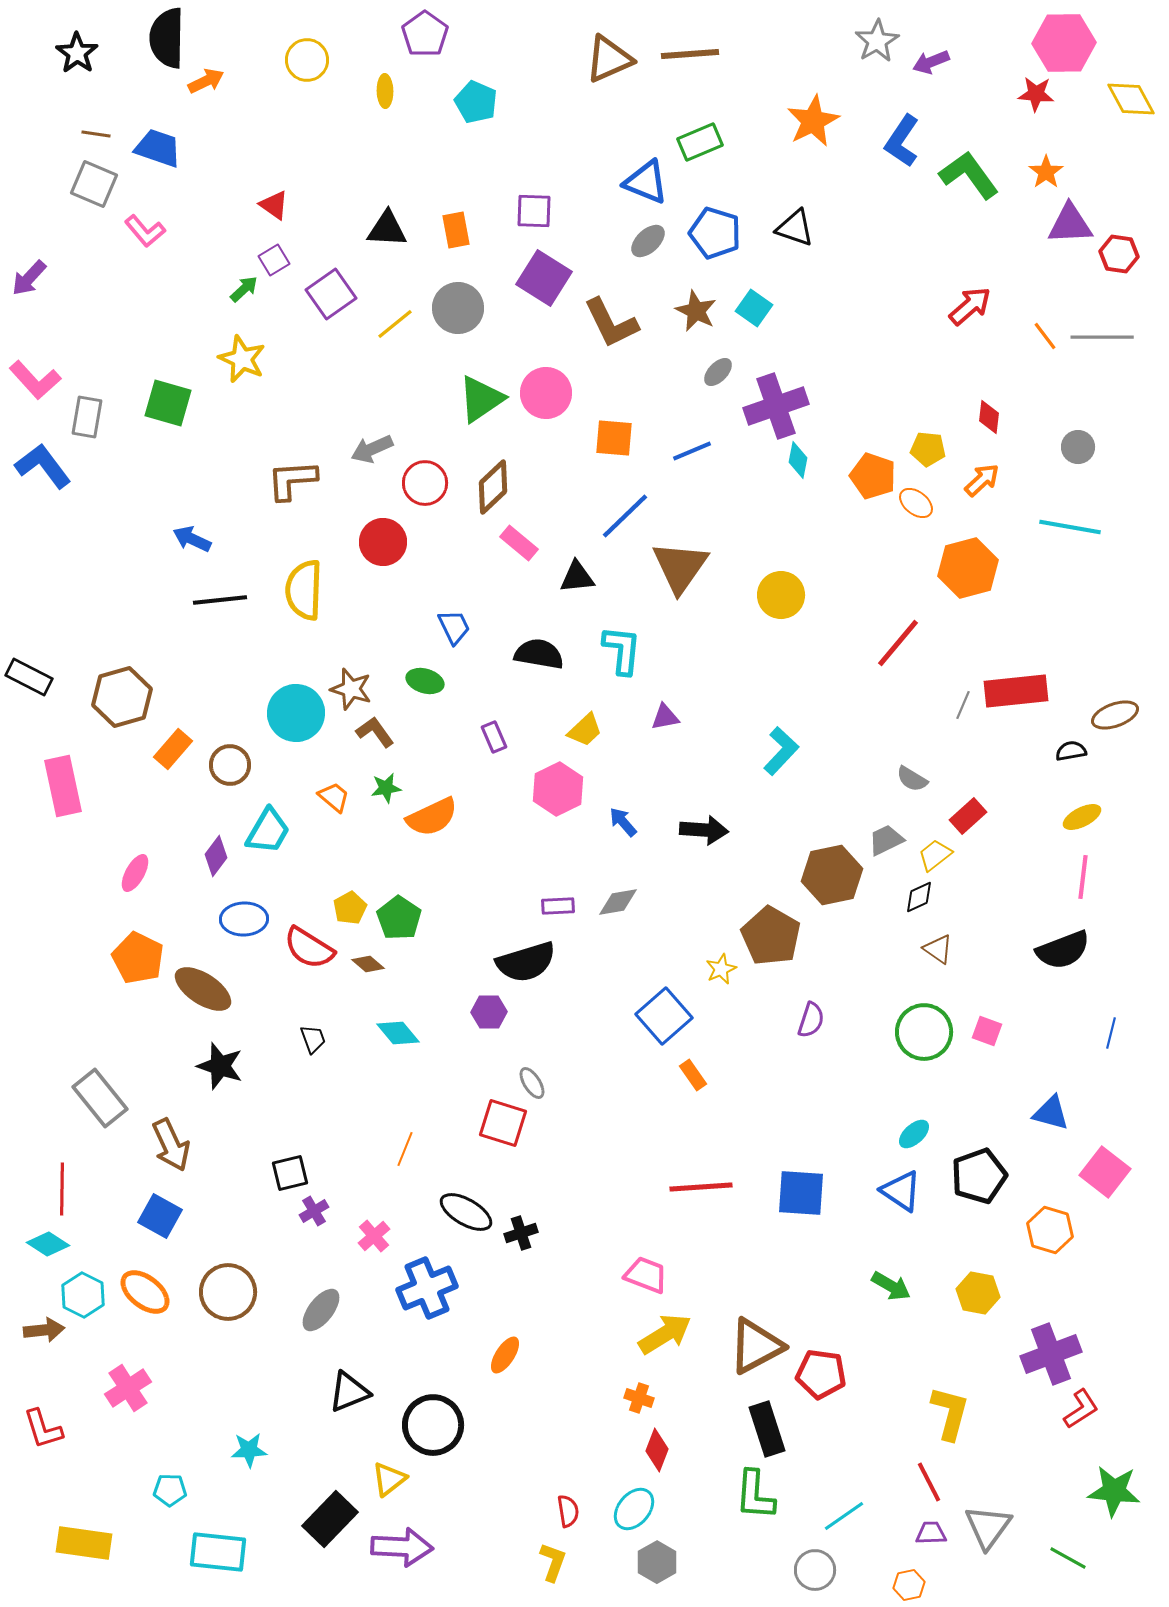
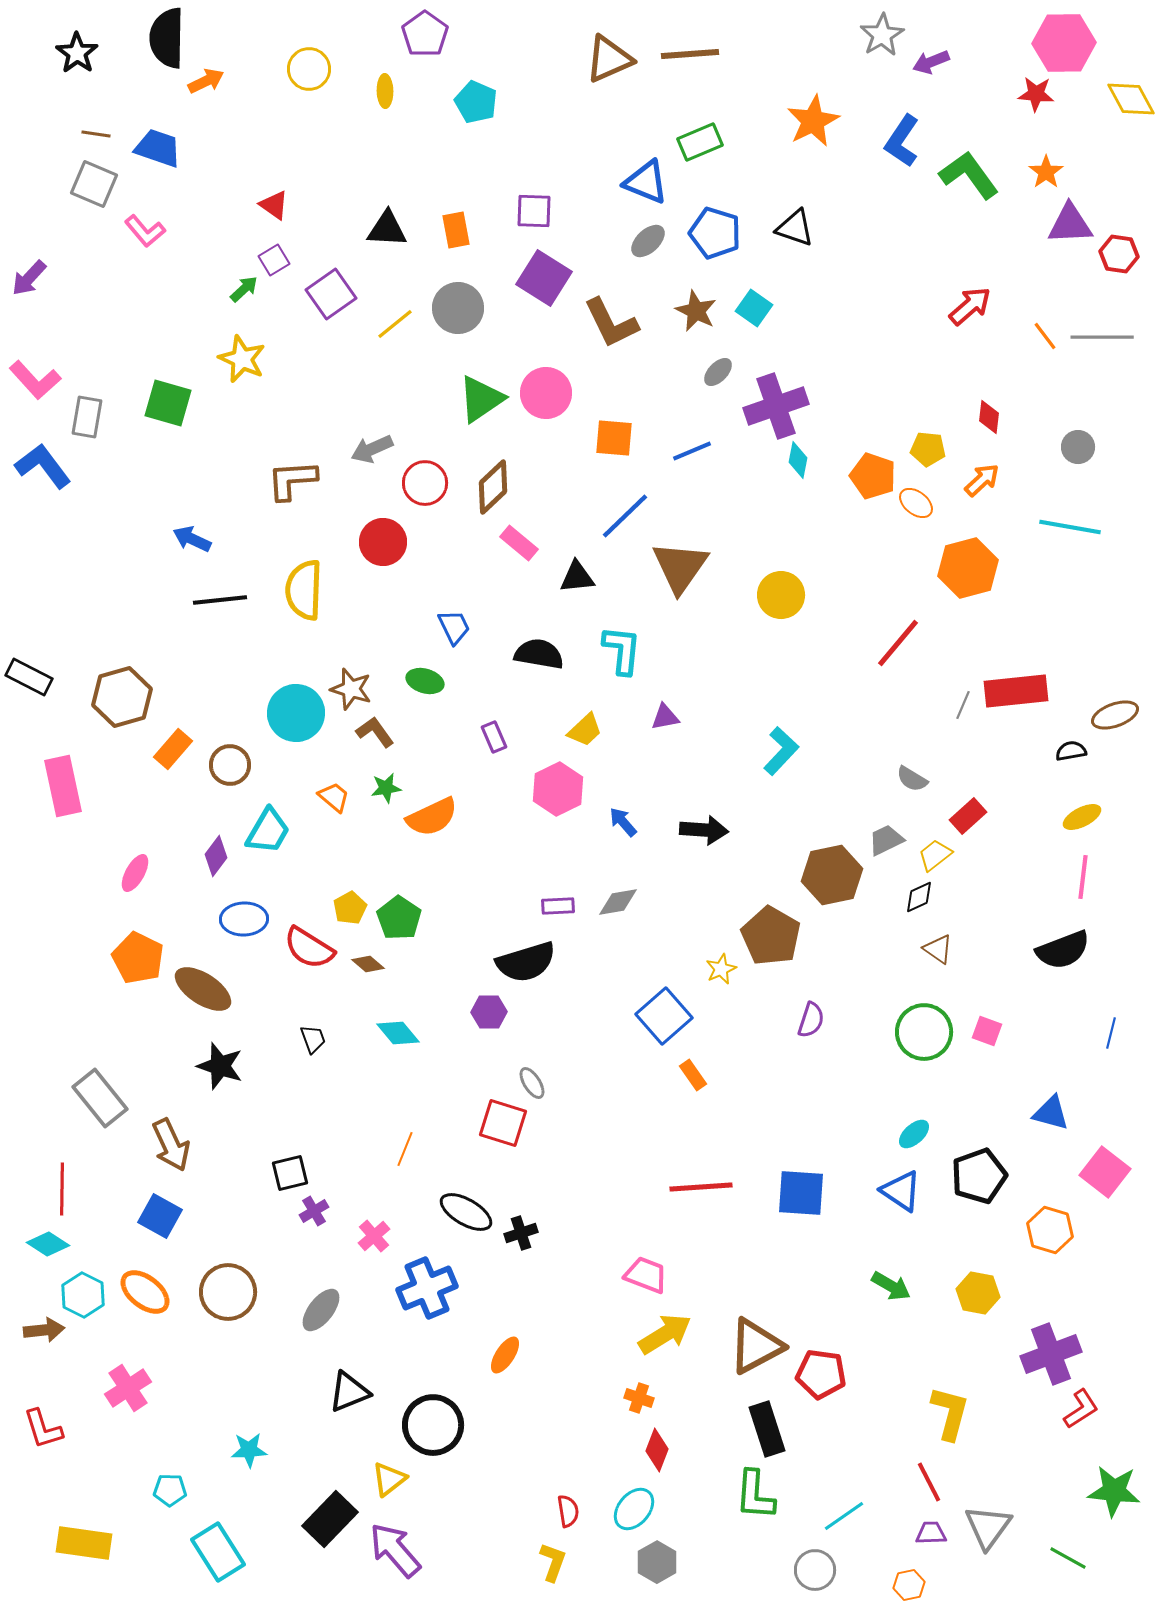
gray star at (877, 41): moved 5 px right, 6 px up
yellow circle at (307, 60): moved 2 px right, 9 px down
purple arrow at (402, 1547): moved 7 px left, 3 px down; rotated 134 degrees counterclockwise
cyan rectangle at (218, 1552): rotated 52 degrees clockwise
